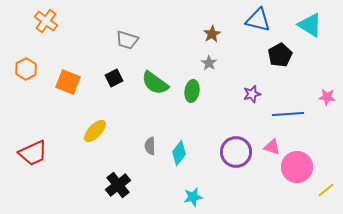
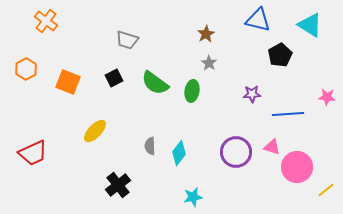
brown star: moved 6 px left
purple star: rotated 12 degrees clockwise
